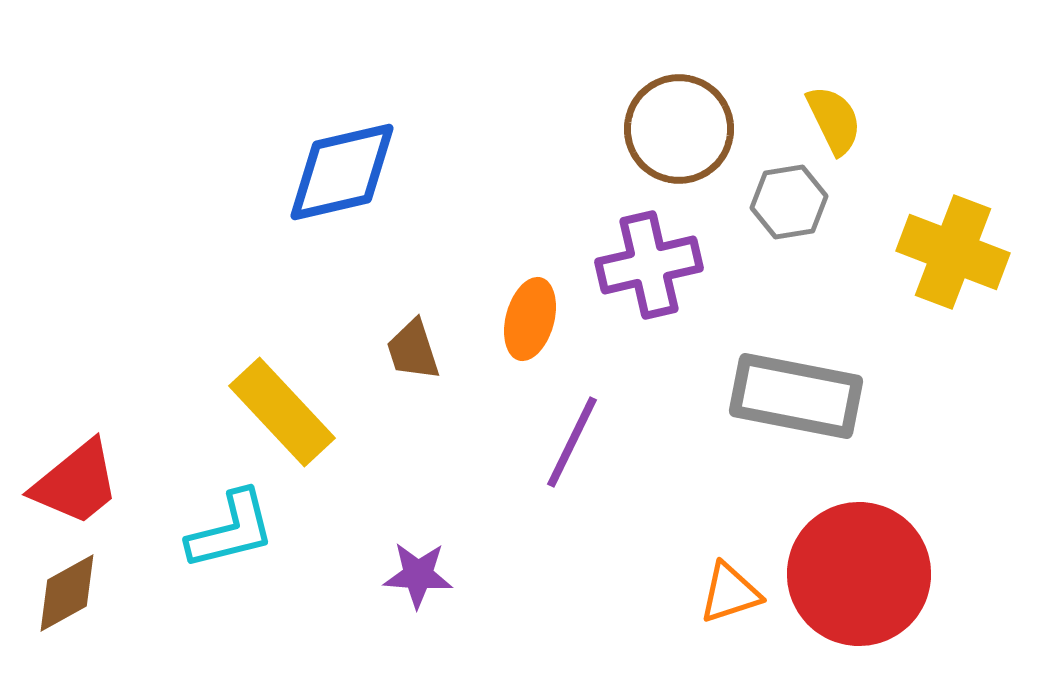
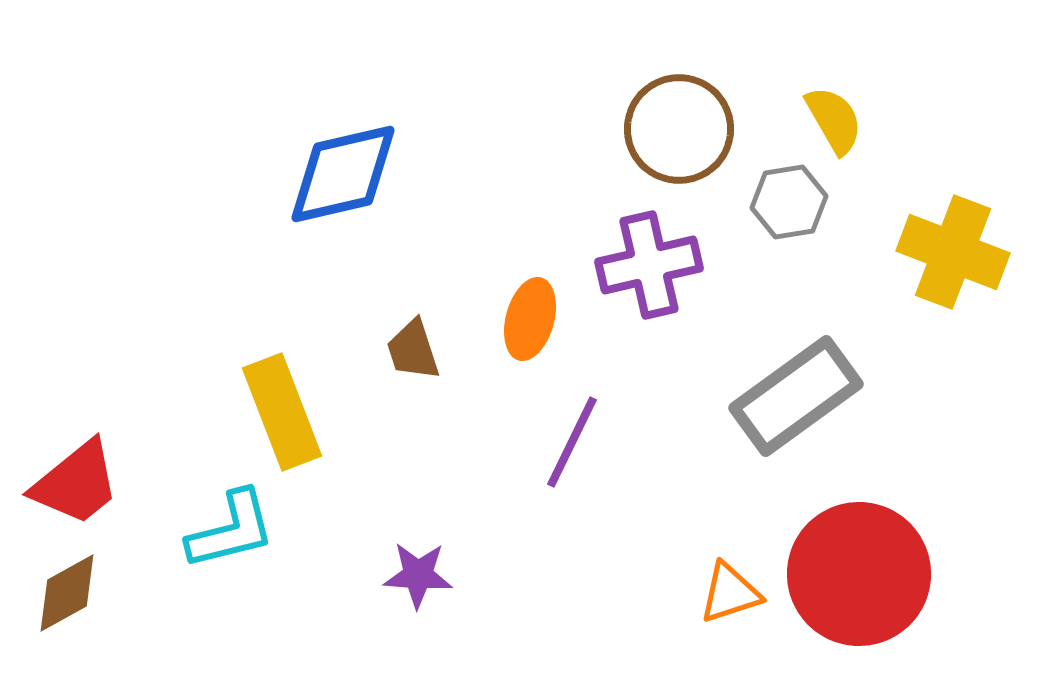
yellow semicircle: rotated 4 degrees counterclockwise
blue diamond: moved 1 px right, 2 px down
gray rectangle: rotated 47 degrees counterclockwise
yellow rectangle: rotated 22 degrees clockwise
